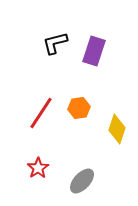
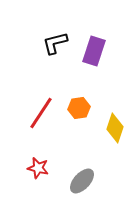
yellow diamond: moved 2 px left, 1 px up
red star: rotated 25 degrees counterclockwise
